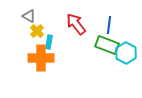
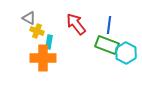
gray triangle: moved 2 px down
yellow cross: rotated 24 degrees counterclockwise
orange cross: moved 2 px right
